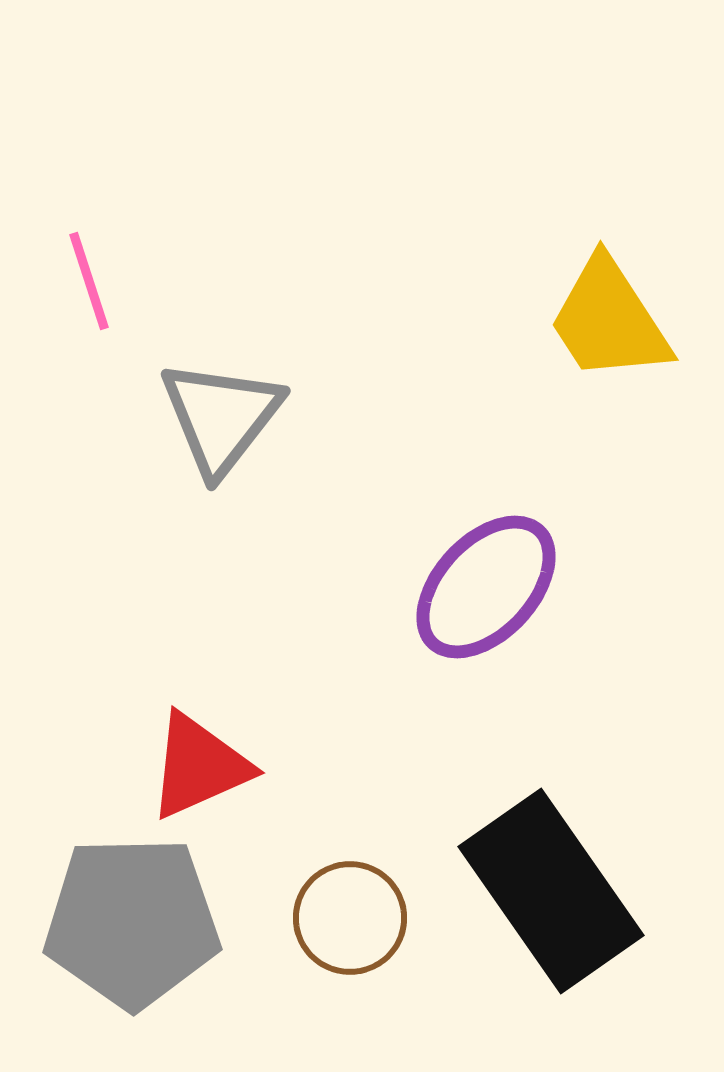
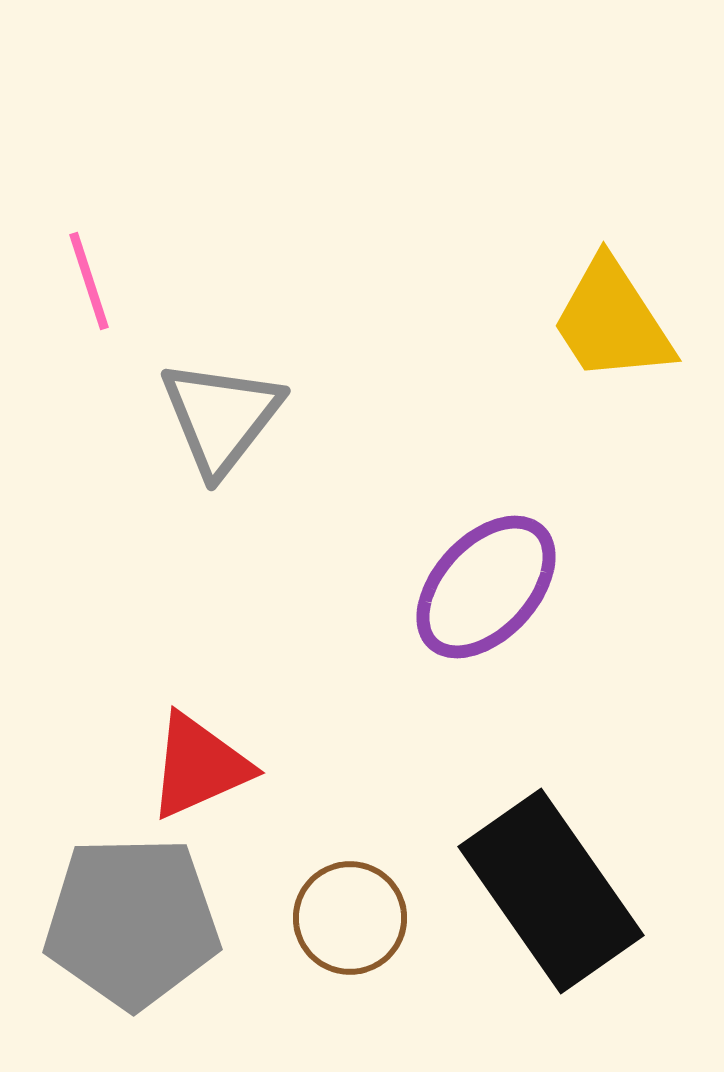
yellow trapezoid: moved 3 px right, 1 px down
